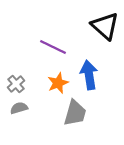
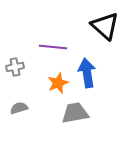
purple line: rotated 20 degrees counterclockwise
blue arrow: moved 2 px left, 2 px up
gray cross: moved 1 px left, 17 px up; rotated 30 degrees clockwise
gray trapezoid: rotated 116 degrees counterclockwise
